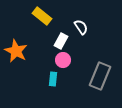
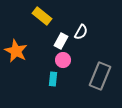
white semicircle: moved 5 px down; rotated 63 degrees clockwise
